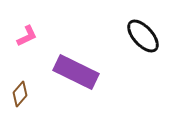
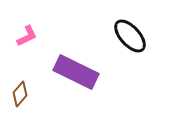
black ellipse: moved 13 px left
